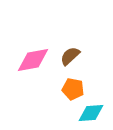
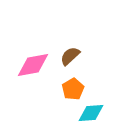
pink diamond: moved 5 px down
orange pentagon: rotated 30 degrees clockwise
